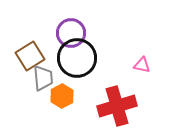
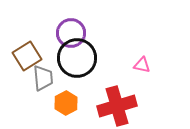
brown square: moved 3 px left
orange hexagon: moved 4 px right, 7 px down
